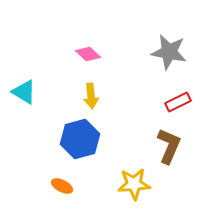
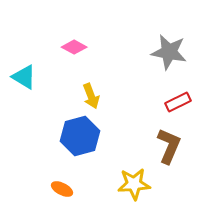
pink diamond: moved 14 px left, 7 px up; rotated 15 degrees counterclockwise
cyan triangle: moved 15 px up
yellow arrow: rotated 15 degrees counterclockwise
blue hexagon: moved 3 px up
orange ellipse: moved 3 px down
